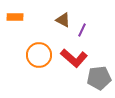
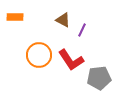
red L-shape: moved 3 px left, 2 px down; rotated 16 degrees clockwise
